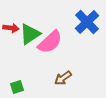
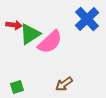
blue cross: moved 3 px up
red arrow: moved 3 px right, 3 px up
brown arrow: moved 1 px right, 6 px down
